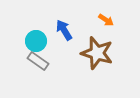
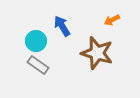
orange arrow: moved 6 px right; rotated 119 degrees clockwise
blue arrow: moved 2 px left, 4 px up
gray rectangle: moved 4 px down
